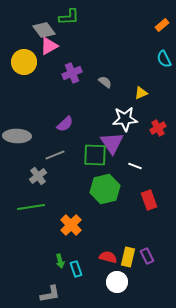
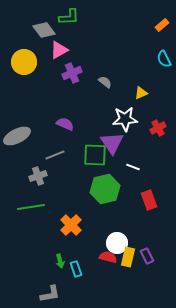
pink triangle: moved 10 px right, 4 px down
purple semicircle: rotated 114 degrees counterclockwise
gray ellipse: rotated 28 degrees counterclockwise
white line: moved 2 px left, 1 px down
gray cross: rotated 18 degrees clockwise
white circle: moved 39 px up
